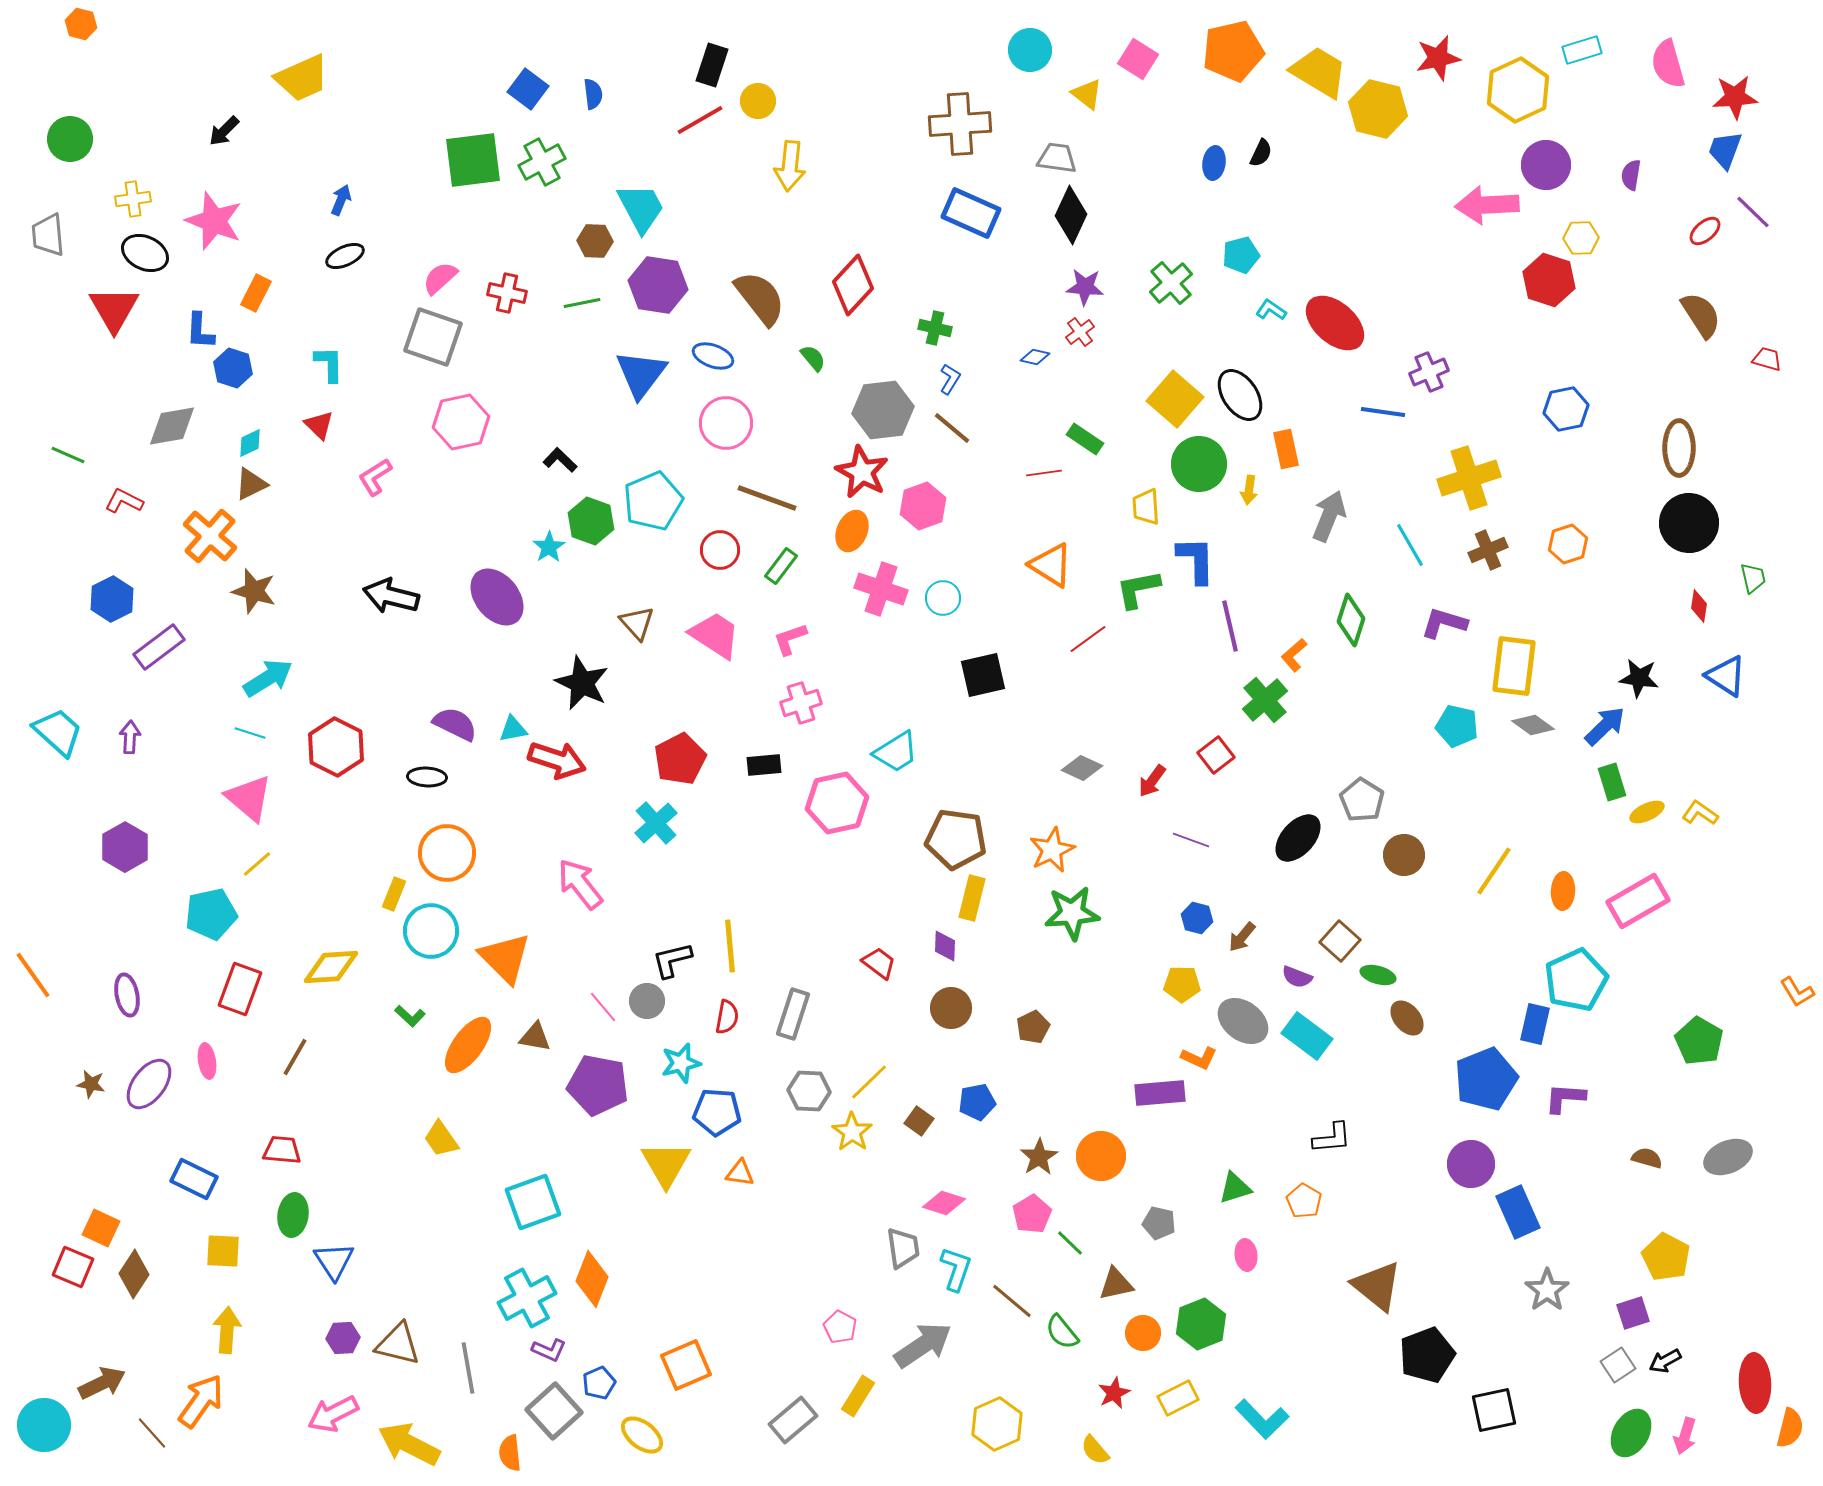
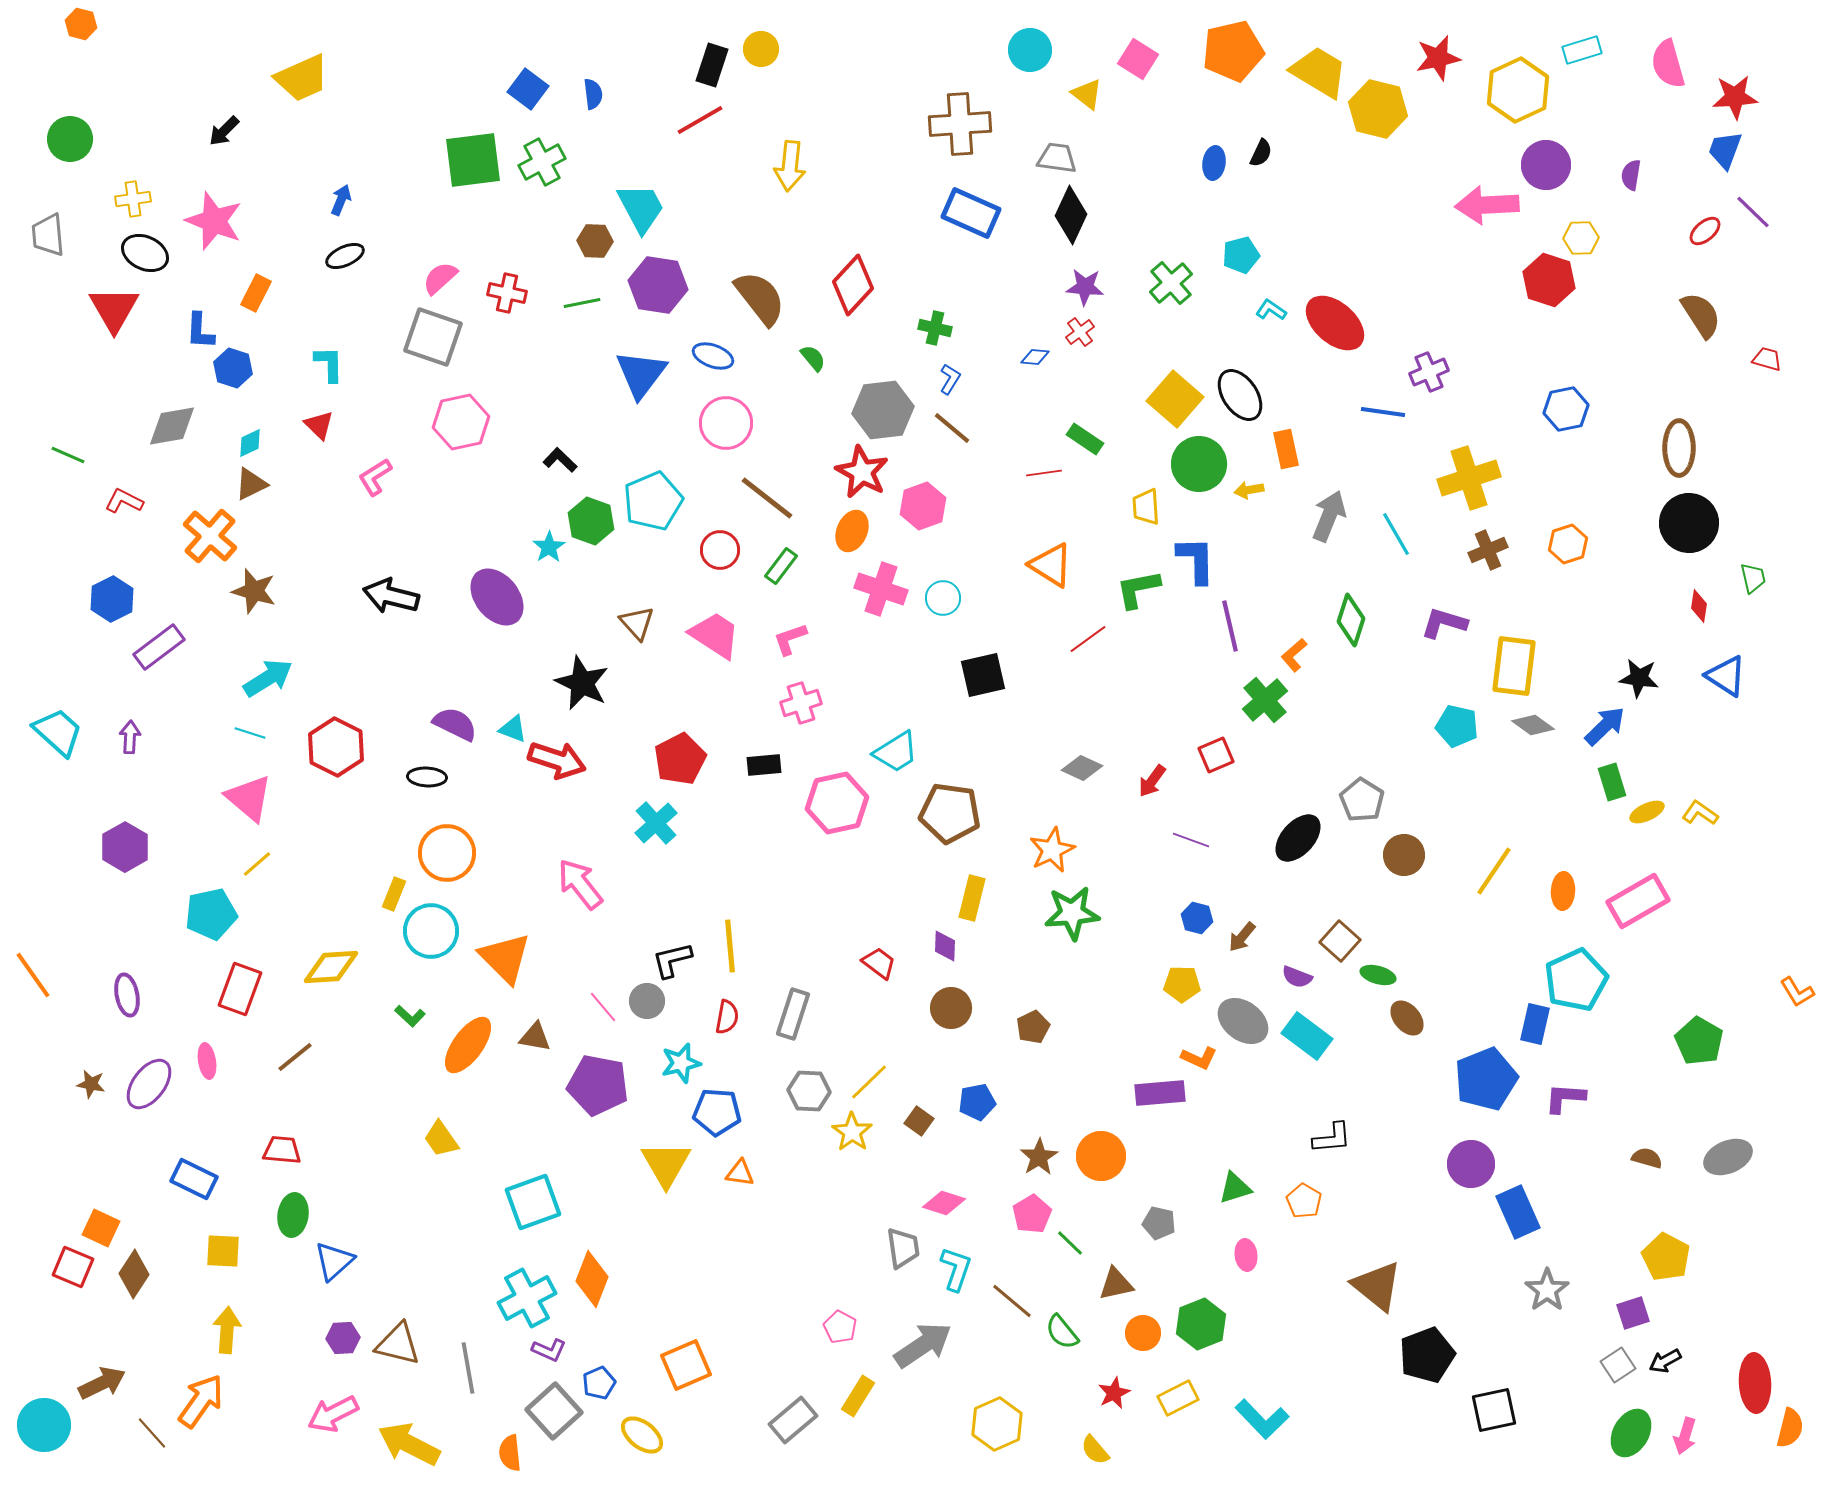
yellow circle at (758, 101): moved 3 px right, 52 px up
blue diamond at (1035, 357): rotated 8 degrees counterclockwise
yellow arrow at (1249, 490): rotated 72 degrees clockwise
brown line at (767, 498): rotated 18 degrees clockwise
cyan line at (1410, 545): moved 14 px left, 11 px up
cyan triangle at (513, 729): rotated 32 degrees clockwise
red square at (1216, 755): rotated 15 degrees clockwise
brown pentagon at (956, 839): moved 6 px left, 26 px up
brown line at (295, 1057): rotated 21 degrees clockwise
blue triangle at (334, 1261): rotated 21 degrees clockwise
